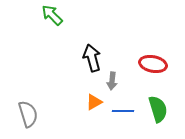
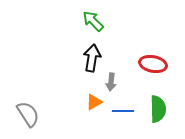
green arrow: moved 41 px right, 6 px down
black arrow: rotated 24 degrees clockwise
gray arrow: moved 1 px left, 1 px down
green semicircle: rotated 16 degrees clockwise
gray semicircle: rotated 16 degrees counterclockwise
